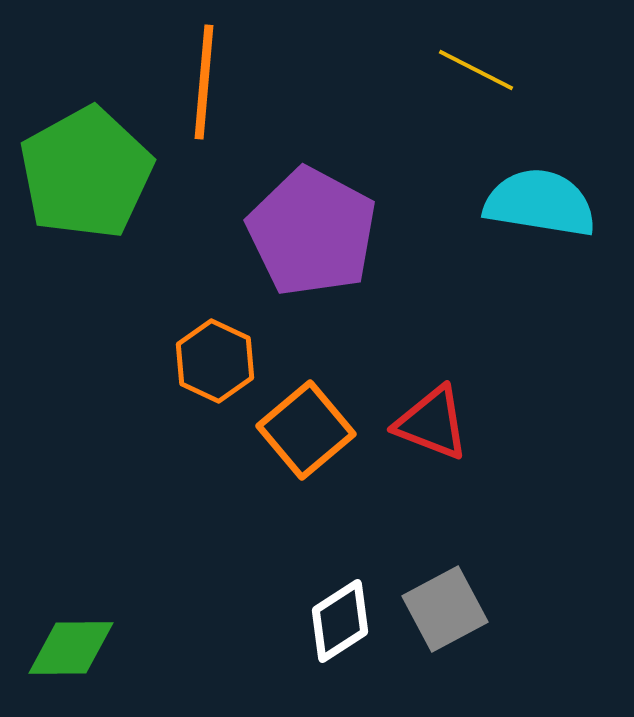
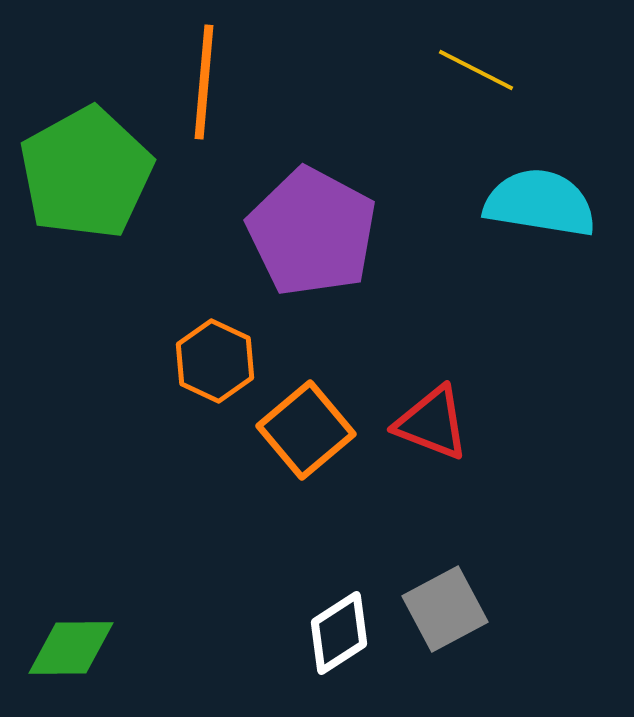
white diamond: moved 1 px left, 12 px down
